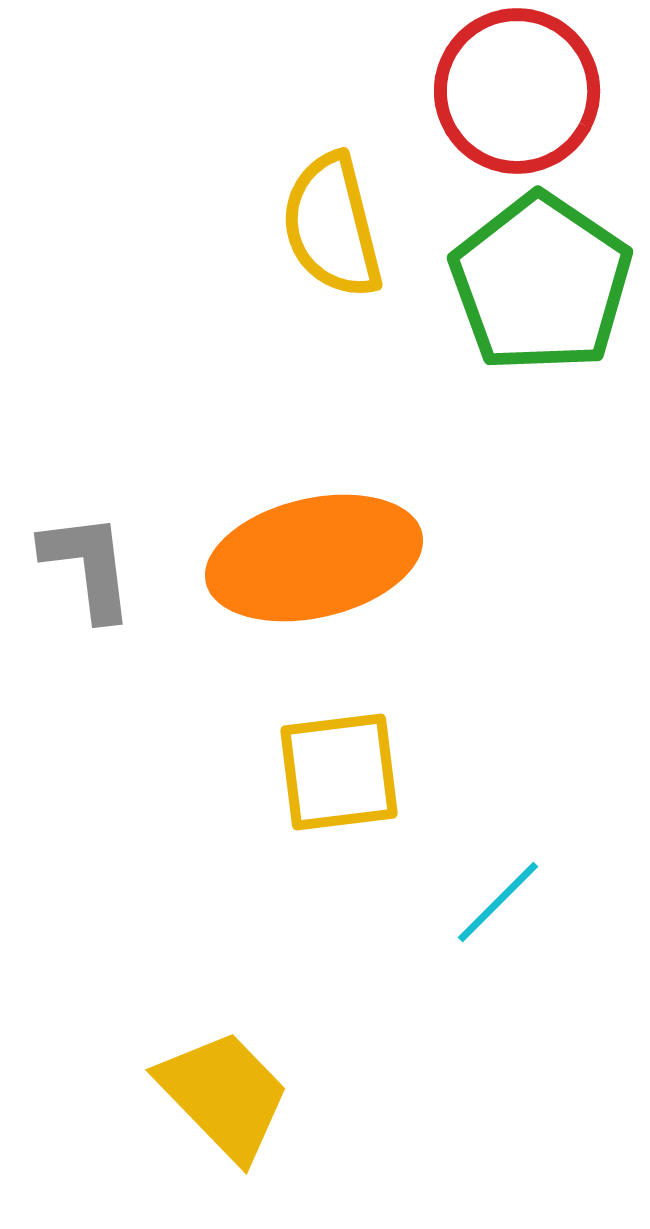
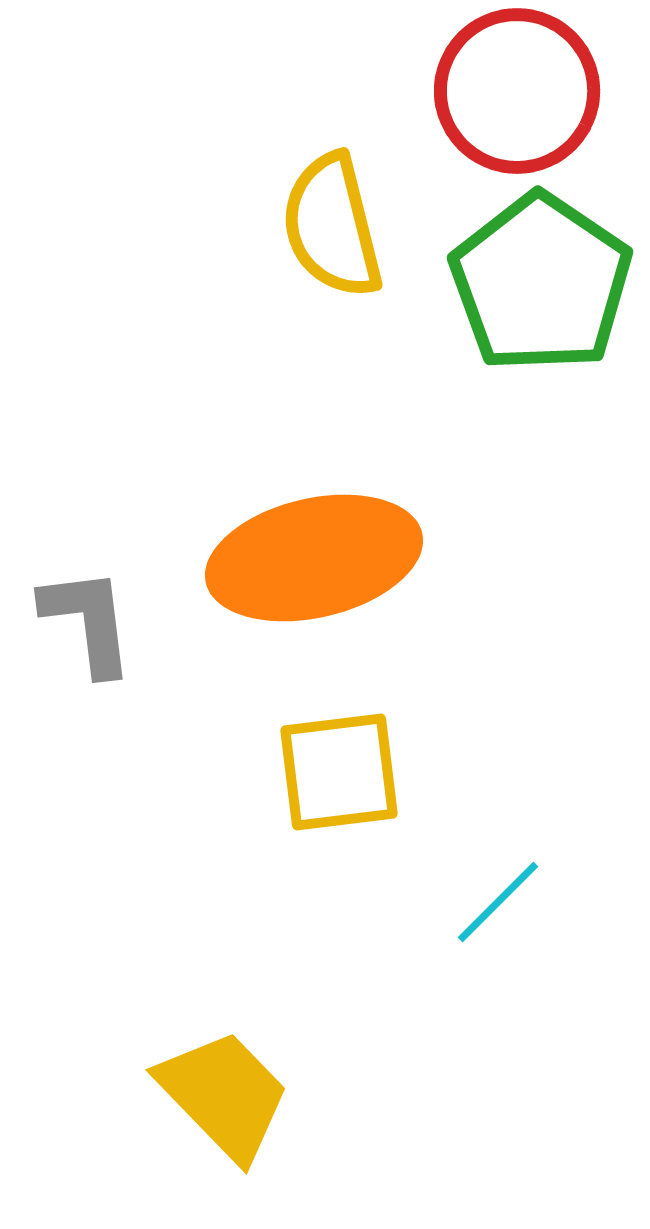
gray L-shape: moved 55 px down
